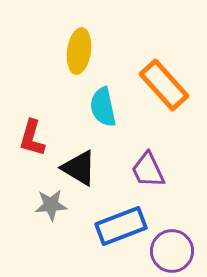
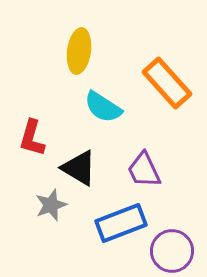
orange rectangle: moved 3 px right, 2 px up
cyan semicircle: rotated 45 degrees counterclockwise
purple trapezoid: moved 4 px left
gray star: rotated 16 degrees counterclockwise
blue rectangle: moved 3 px up
